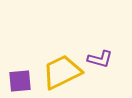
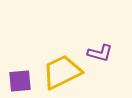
purple L-shape: moved 6 px up
